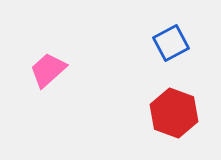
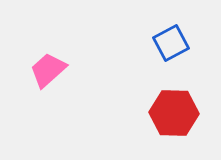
red hexagon: rotated 18 degrees counterclockwise
